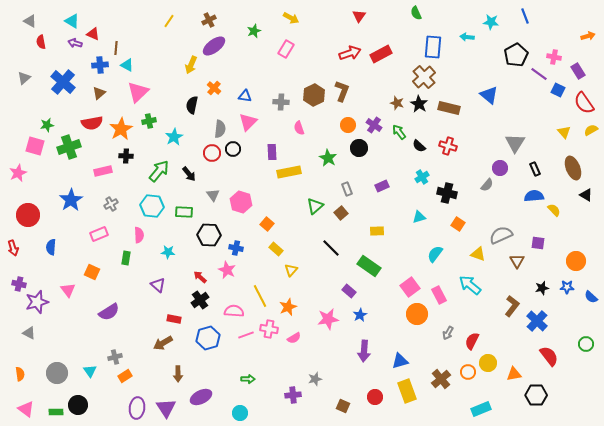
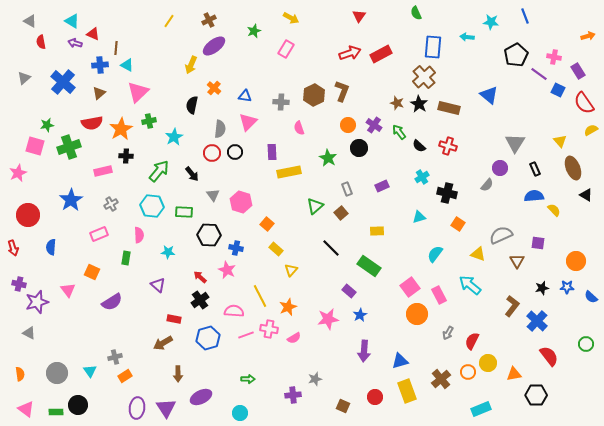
yellow triangle at (564, 132): moved 4 px left, 9 px down
black circle at (233, 149): moved 2 px right, 3 px down
black arrow at (189, 174): moved 3 px right
purple semicircle at (109, 312): moved 3 px right, 10 px up
